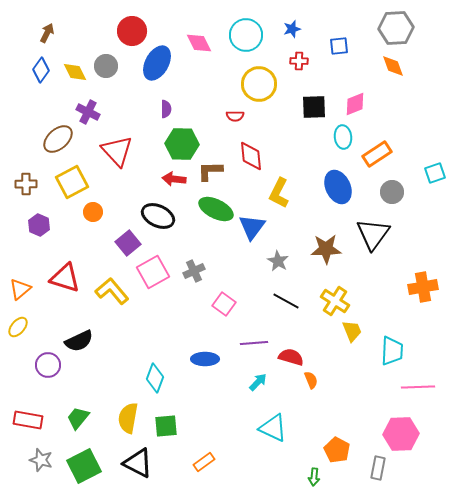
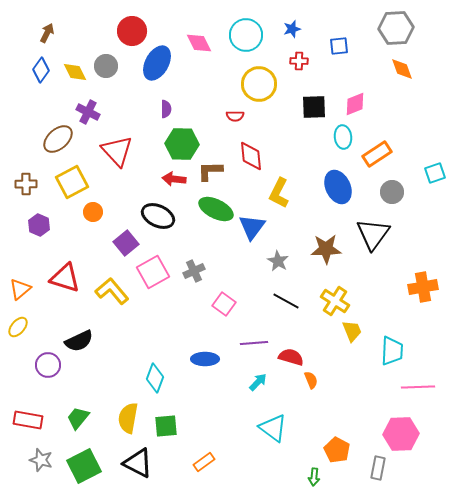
orange diamond at (393, 66): moved 9 px right, 3 px down
purple square at (128, 243): moved 2 px left
cyan triangle at (273, 428): rotated 12 degrees clockwise
